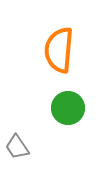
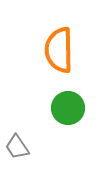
orange semicircle: rotated 6 degrees counterclockwise
